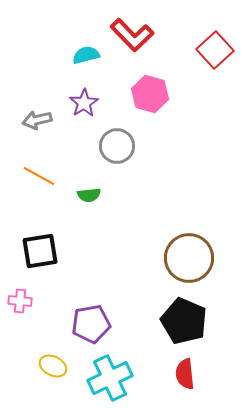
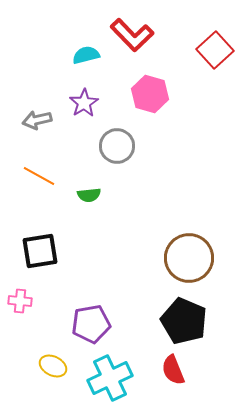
red semicircle: moved 12 px left, 4 px up; rotated 16 degrees counterclockwise
